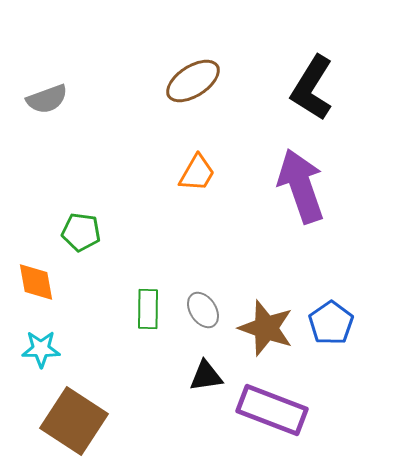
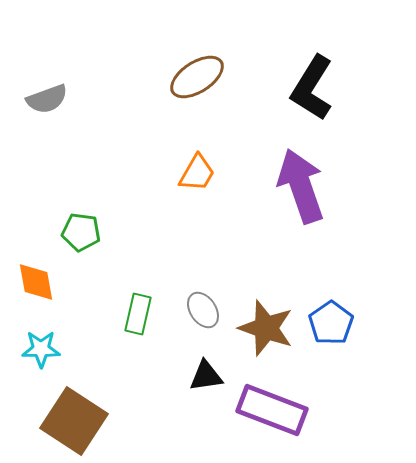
brown ellipse: moved 4 px right, 4 px up
green rectangle: moved 10 px left, 5 px down; rotated 12 degrees clockwise
